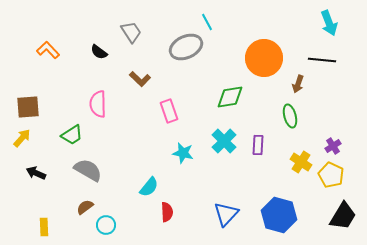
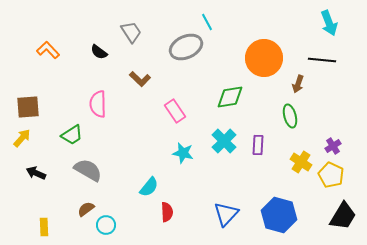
pink rectangle: moved 6 px right; rotated 15 degrees counterclockwise
brown semicircle: moved 1 px right, 2 px down
